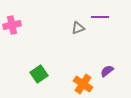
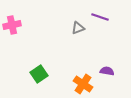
purple line: rotated 18 degrees clockwise
purple semicircle: rotated 48 degrees clockwise
